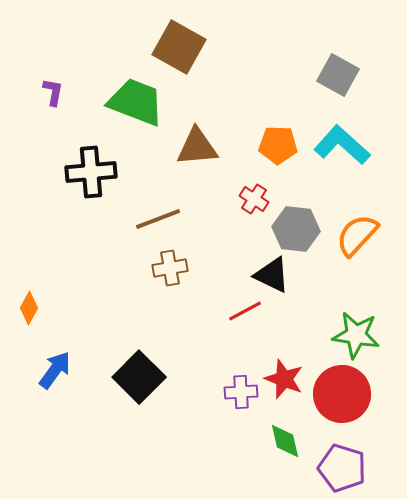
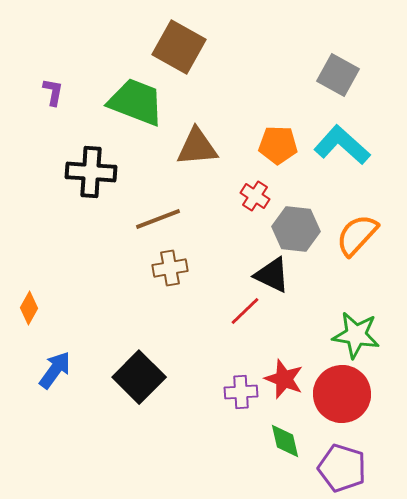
black cross: rotated 9 degrees clockwise
red cross: moved 1 px right, 3 px up
red line: rotated 16 degrees counterclockwise
